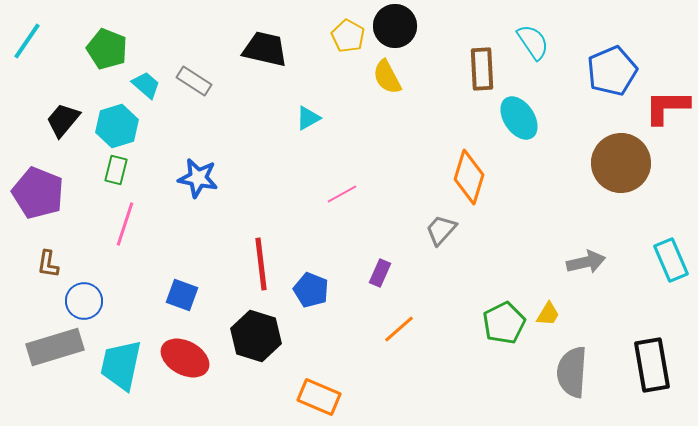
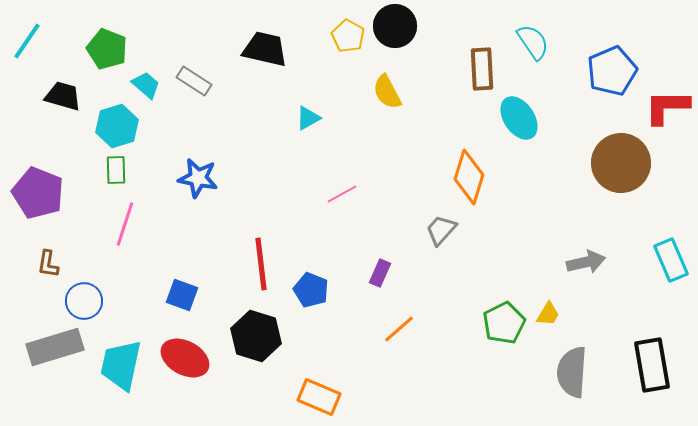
yellow semicircle at (387, 77): moved 15 px down
black trapezoid at (63, 120): moved 24 px up; rotated 66 degrees clockwise
green rectangle at (116, 170): rotated 16 degrees counterclockwise
